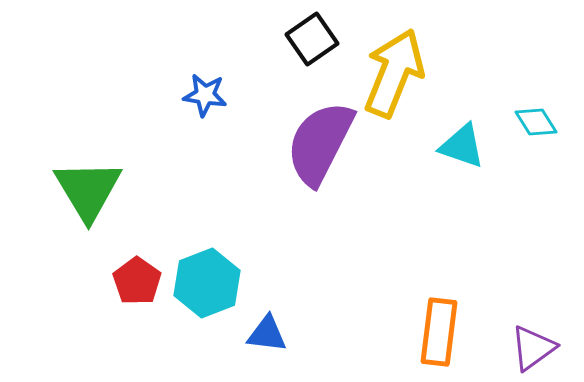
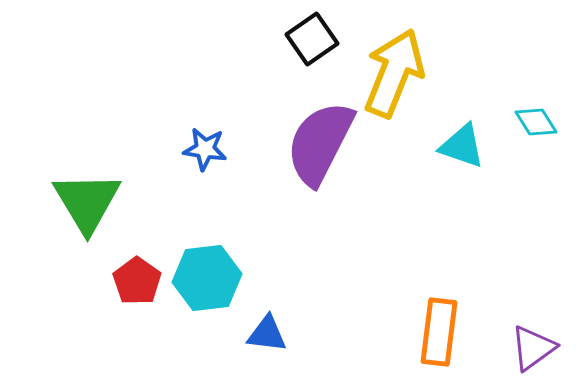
blue star: moved 54 px down
green triangle: moved 1 px left, 12 px down
cyan hexagon: moved 5 px up; rotated 14 degrees clockwise
